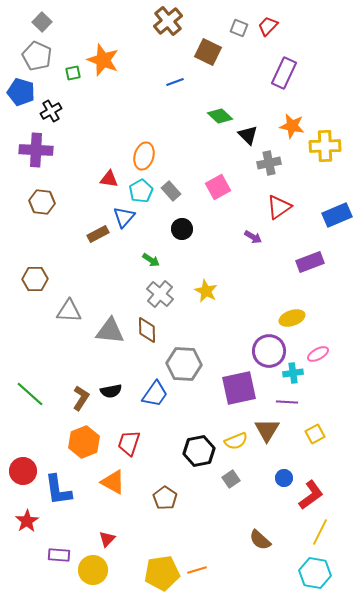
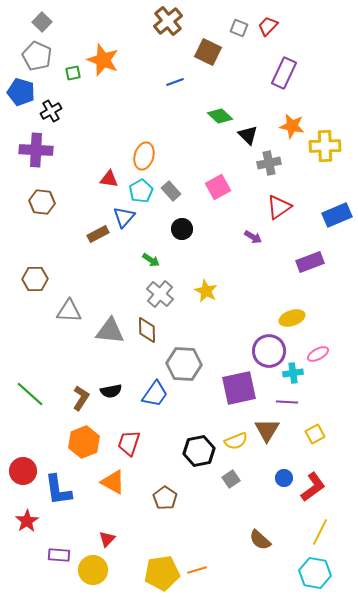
red L-shape at (311, 495): moved 2 px right, 8 px up
